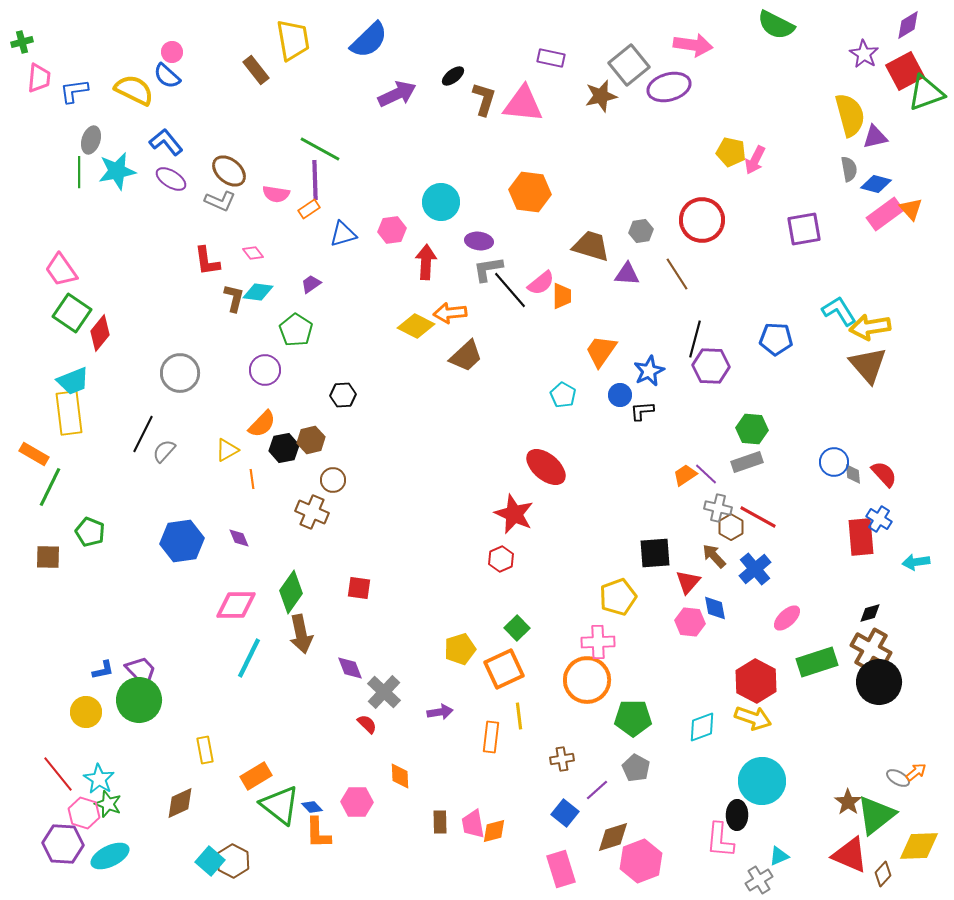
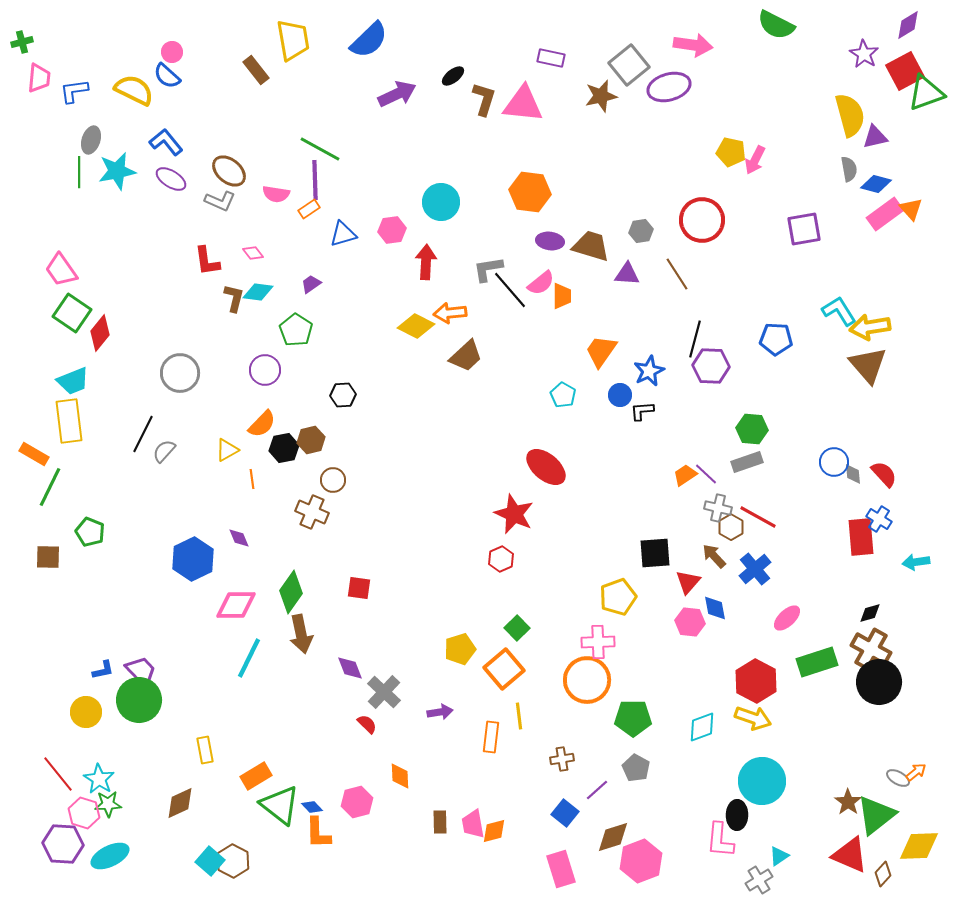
purple ellipse at (479, 241): moved 71 px right
yellow rectangle at (69, 413): moved 8 px down
blue hexagon at (182, 541): moved 11 px right, 18 px down; rotated 18 degrees counterclockwise
orange square at (504, 669): rotated 15 degrees counterclockwise
pink hexagon at (357, 802): rotated 16 degrees counterclockwise
green star at (108, 804): rotated 24 degrees counterclockwise
cyan triangle at (779, 856): rotated 10 degrees counterclockwise
